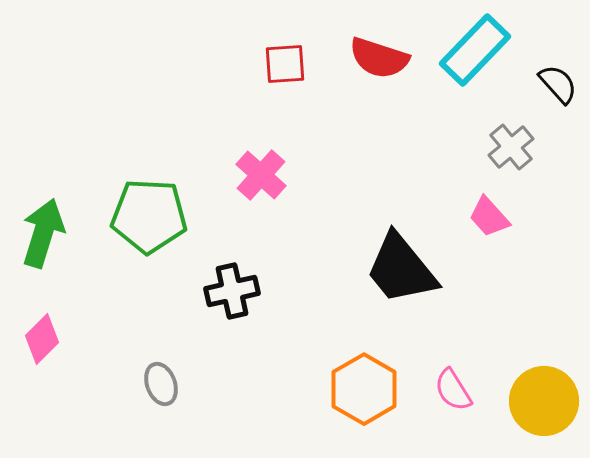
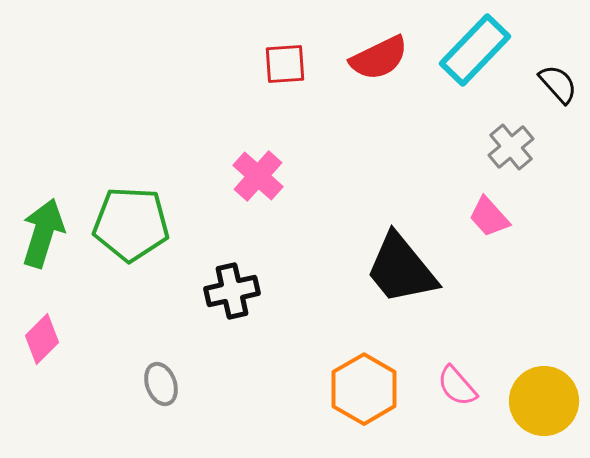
red semicircle: rotated 44 degrees counterclockwise
pink cross: moved 3 px left, 1 px down
green pentagon: moved 18 px left, 8 px down
pink semicircle: moved 4 px right, 4 px up; rotated 9 degrees counterclockwise
